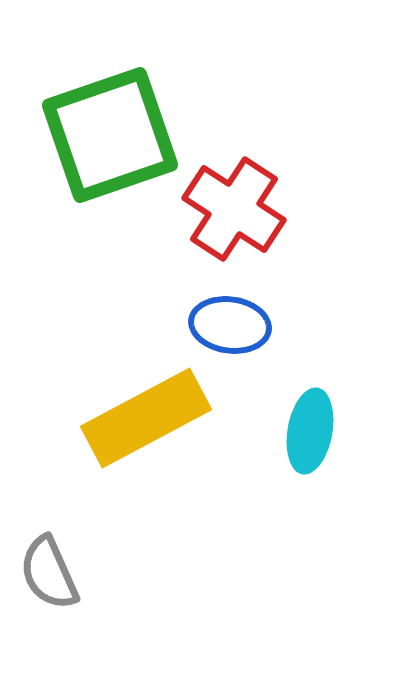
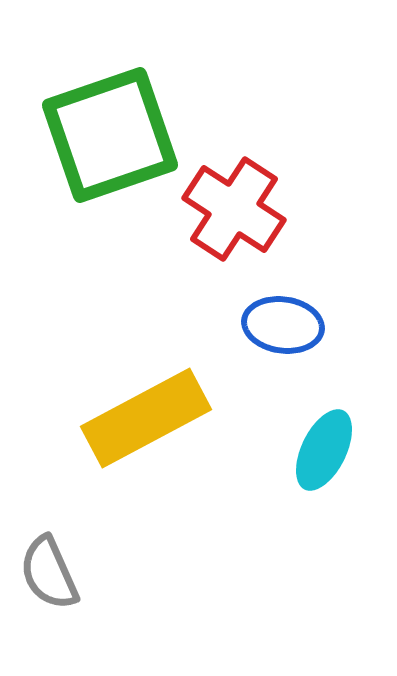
blue ellipse: moved 53 px right
cyan ellipse: moved 14 px right, 19 px down; rotated 16 degrees clockwise
